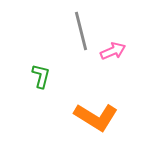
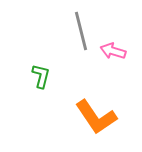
pink arrow: rotated 140 degrees counterclockwise
orange L-shape: rotated 24 degrees clockwise
